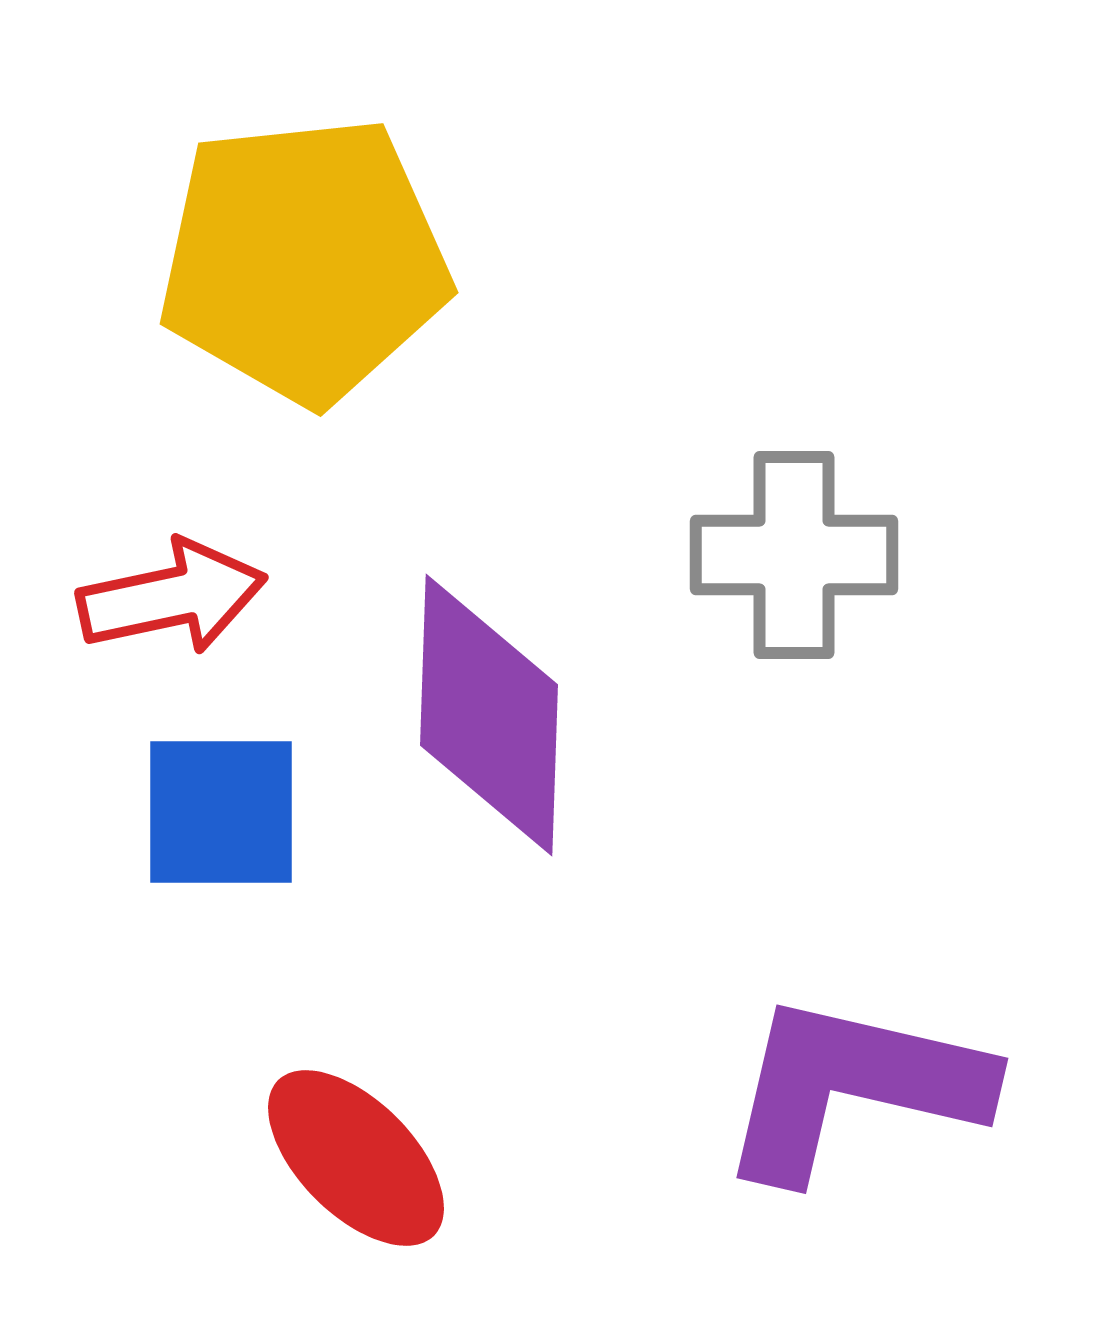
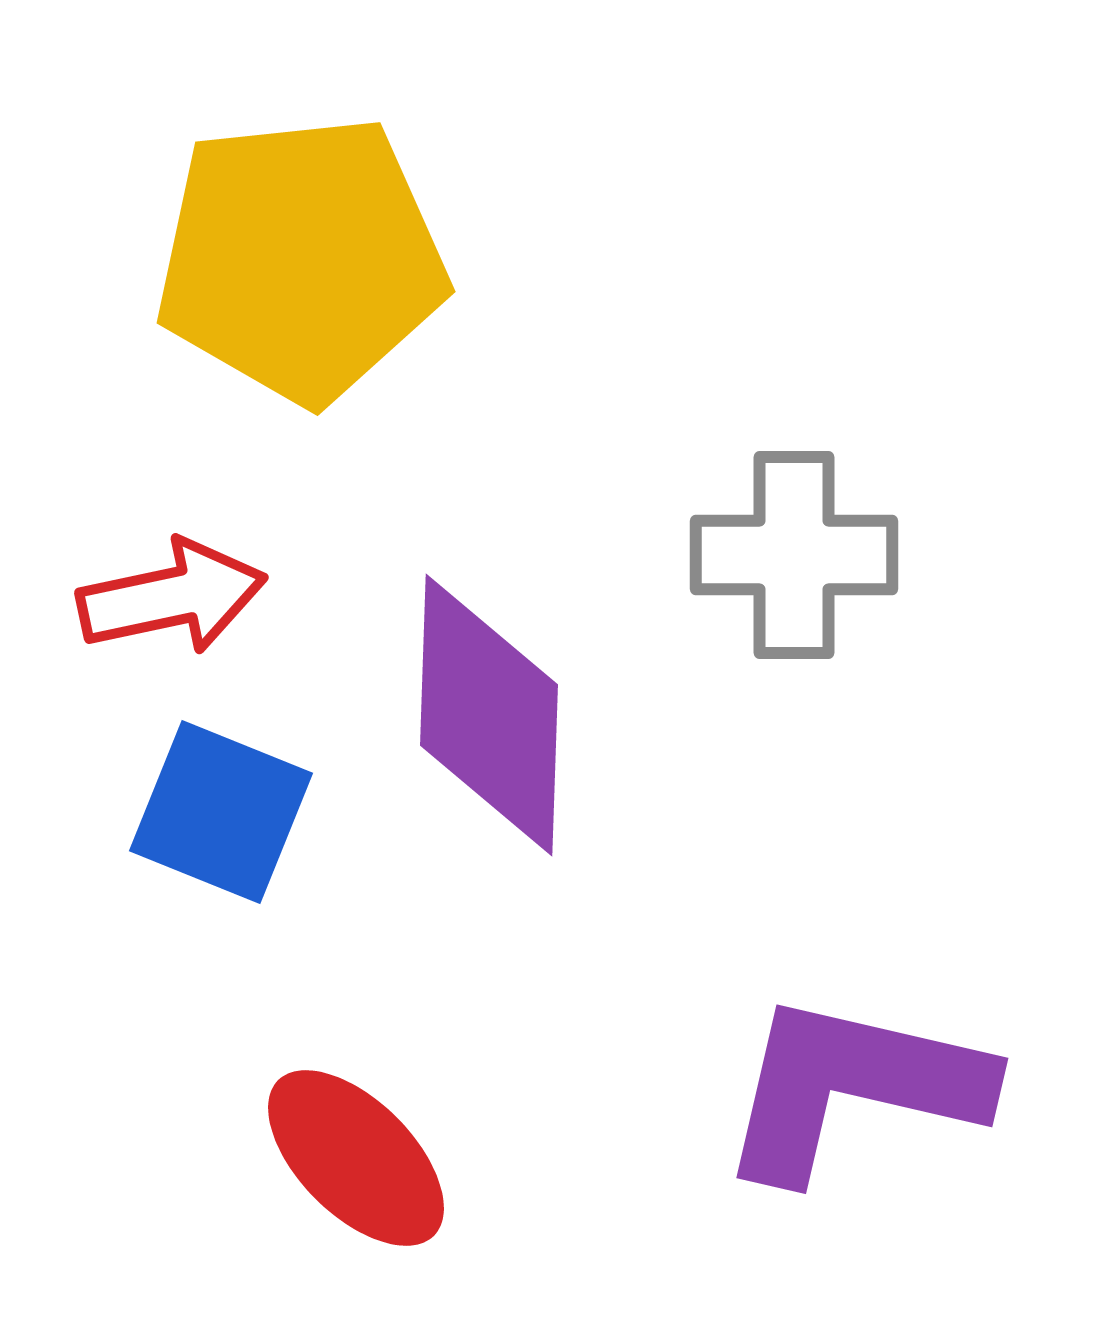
yellow pentagon: moved 3 px left, 1 px up
blue square: rotated 22 degrees clockwise
